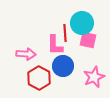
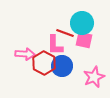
red line: rotated 66 degrees counterclockwise
pink square: moved 4 px left
pink arrow: moved 1 px left
blue circle: moved 1 px left
red hexagon: moved 5 px right, 15 px up
